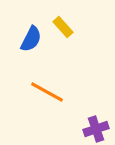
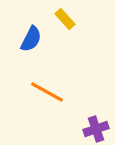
yellow rectangle: moved 2 px right, 8 px up
